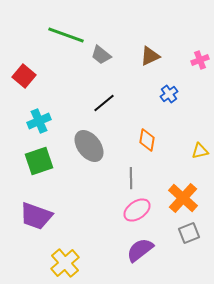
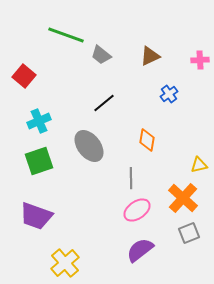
pink cross: rotated 18 degrees clockwise
yellow triangle: moved 1 px left, 14 px down
